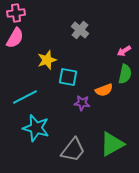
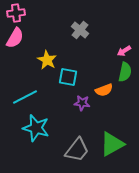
yellow star: rotated 24 degrees counterclockwise
green semicircle: moved 2 px up
gray trapezoid: moved 4 px right
